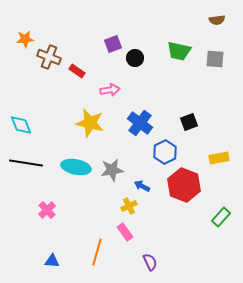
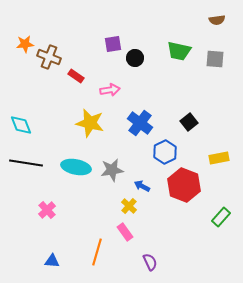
orange star: moved 5 px down
purple square: rotated 12 degrees clockwise
red rectangle: moved 1 px left, 5 px down
black square: rotated 18 degrees counterclockwise
yellow cross: rotated 21 degrees counterclockwise
